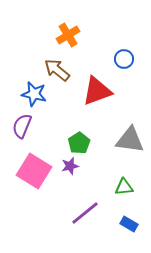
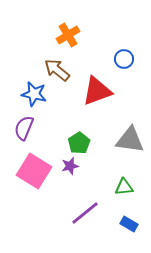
purple semicircle: moved 2 px right, 2 px down
